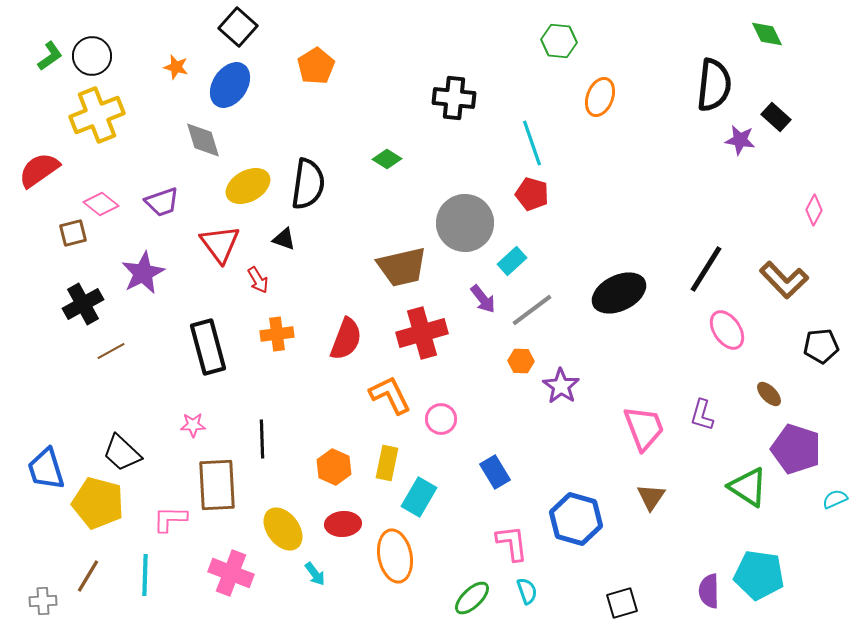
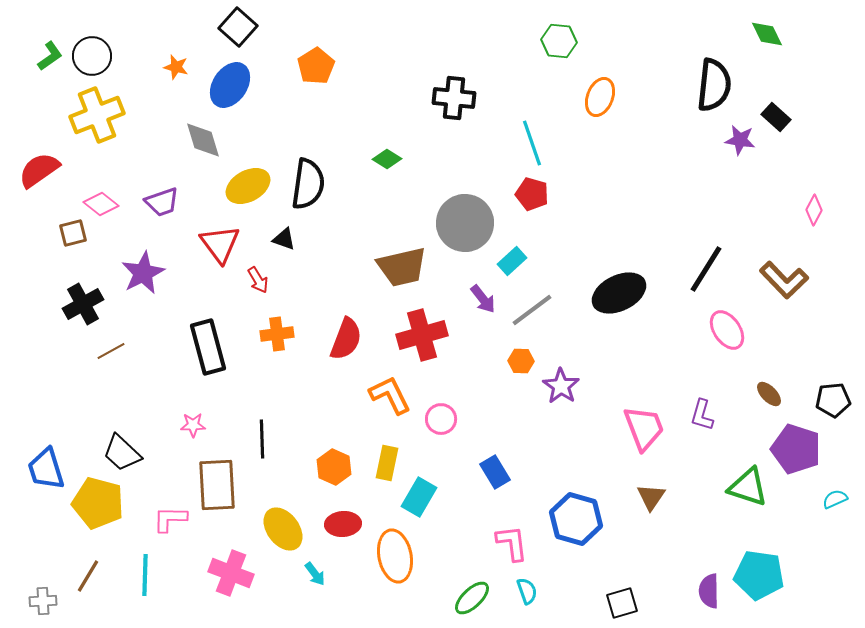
red cross at (422, 333): moved 2 px down
black pentagon at (821, 346): moved 12 px right, 54 px down
green triangle at (748, 487): rotated 15 degrees counterclockwise
